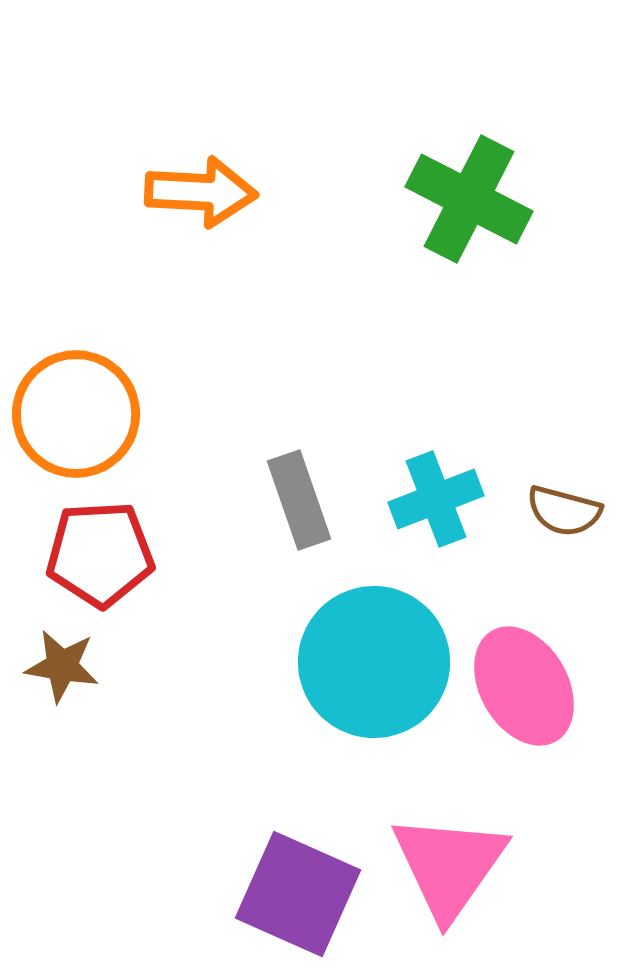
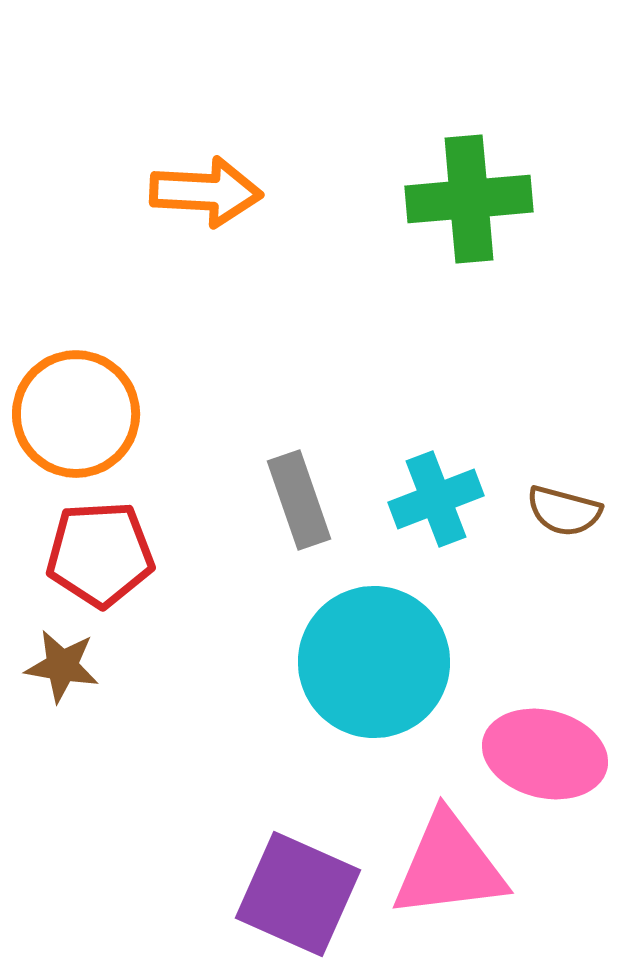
orange arrow: moved 5 px right
green cross: rotated 32 degrees counterclockwise
pink ellipse: moved 21 px right, 68 px down; rotated 46 degrees counterclockwise
pink triangle: rotated 48 degrees clockwise
